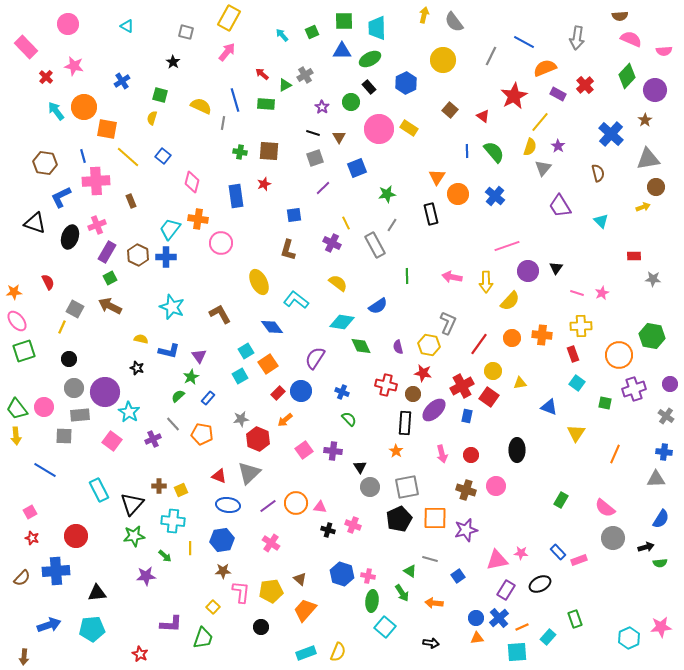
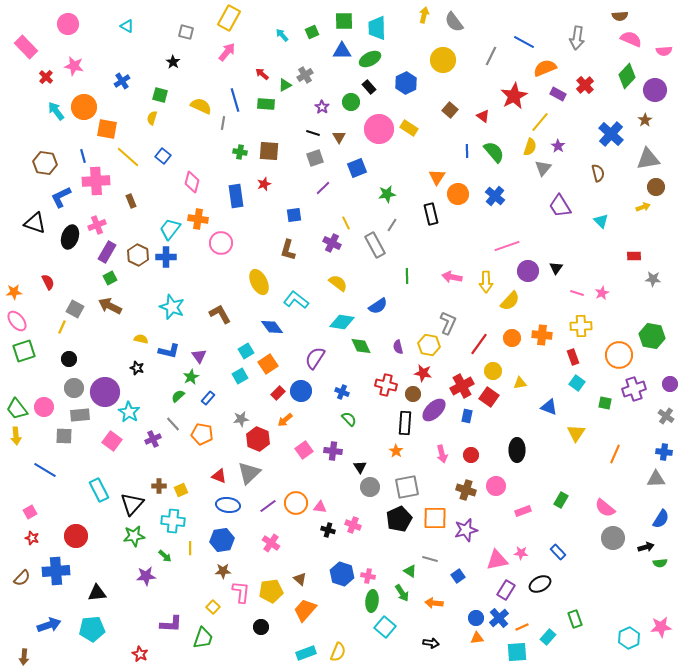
red rectangle at (573, 354): moved 3 px down
pink rectangle at (579, 560): moved 56 px left, 49 px up
